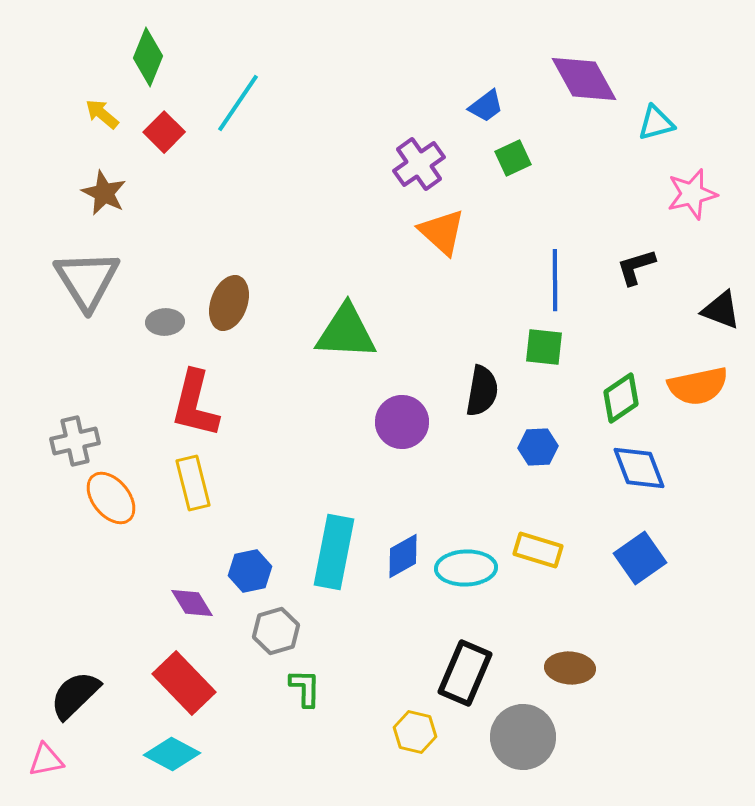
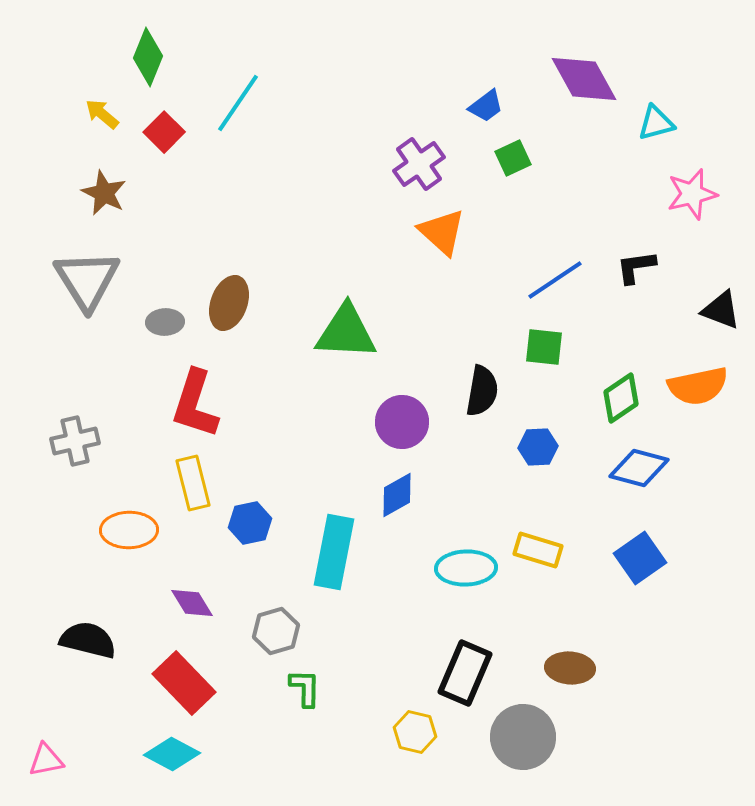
black L-shape at (636, 267): rotated 9 degrees clockwise
blue line at (555, 280): rotated 56 degrees clockwise
red L-shape at (195, 404): rotated 4 degrees clockwise
blue diamond at (639, 468): rotated 54 degrees counterclockwise
orange ellipse at (111, 498): moved 18 px right, 32 px down; rotated 52 degrees counterclockwise
blue diamond at (403, 556): moved 6 px left, 61 px up
blue hexagon at (250, 571): moved 48 px up
black semicircle at (75, 695): moved 13 px right, 55 px up; rotated 58 degrees clockwise
